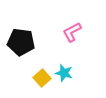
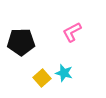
black pentagon: rotated 8 degrees counterclockwise
